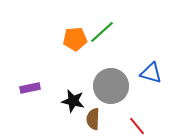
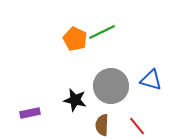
green line: rotated 16 degrees clockwise
orange pentagon: rotated 30 degrees clockwise
blue triangle: moved 7 px down
purple rectangle: moved 25 px down
black star: moved 2 px right, 1 px up
brown semicircle: moved 9 px right, 6 px down
